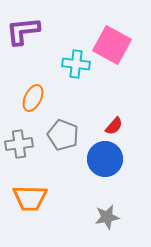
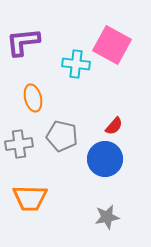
purple L-shape: moved 11 px down
orange ellipse: rotated 40 degrees counterclockwise
gray pentagon: moved 1 px left, 1 px down; rotated 8 degrees counterclockwise
